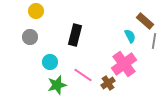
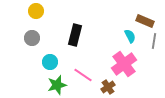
brown rectangle: rotated 18 degrees counterclockwise
gray circle: moved 2 px right, 1 px down
brown cross: moved 4 px down
